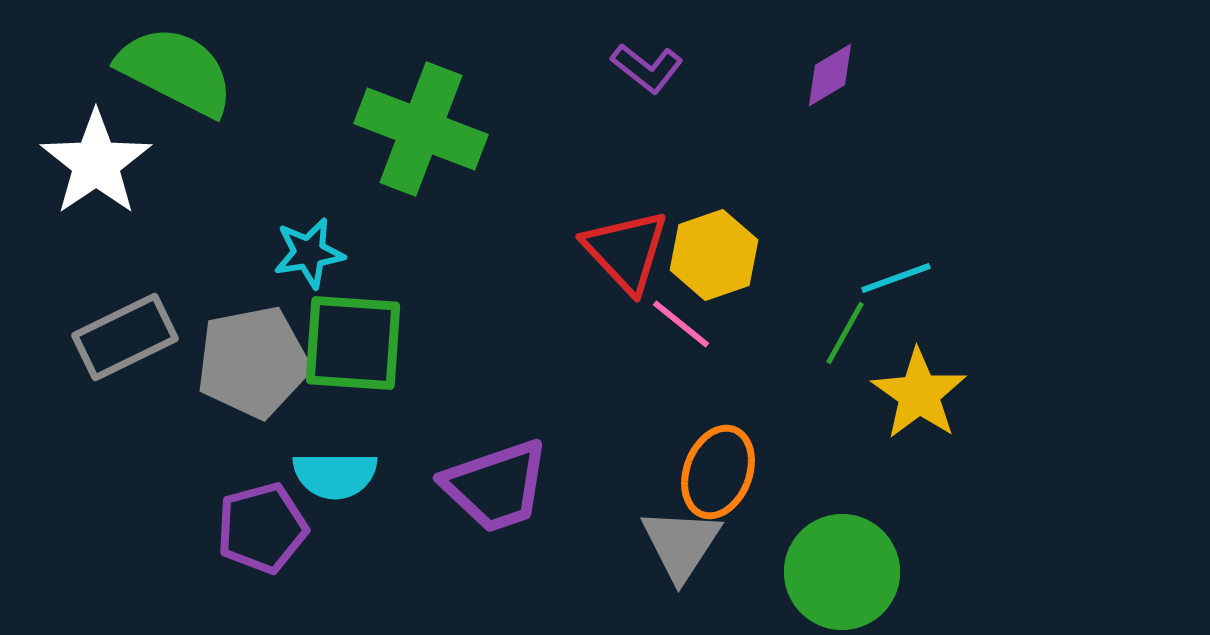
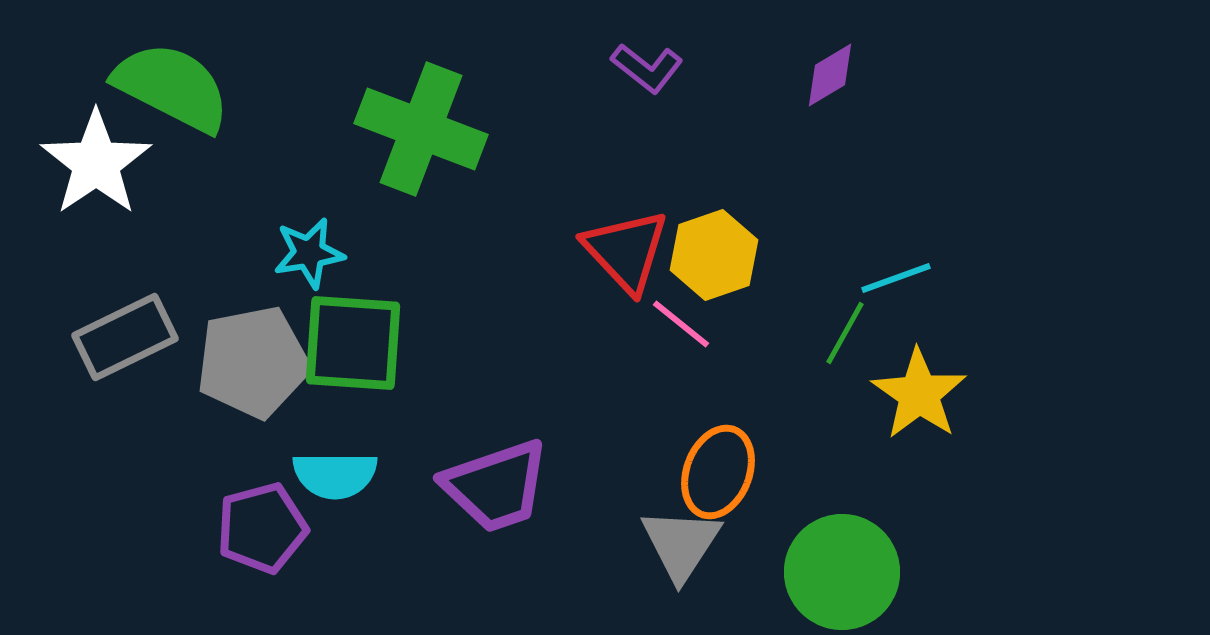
green semicircle: moved 4 px left, 16 px down
